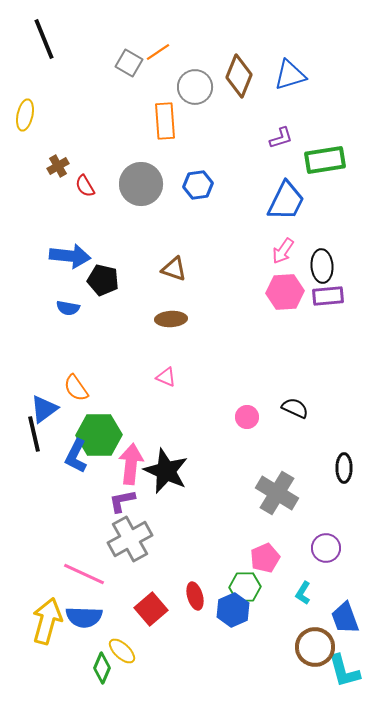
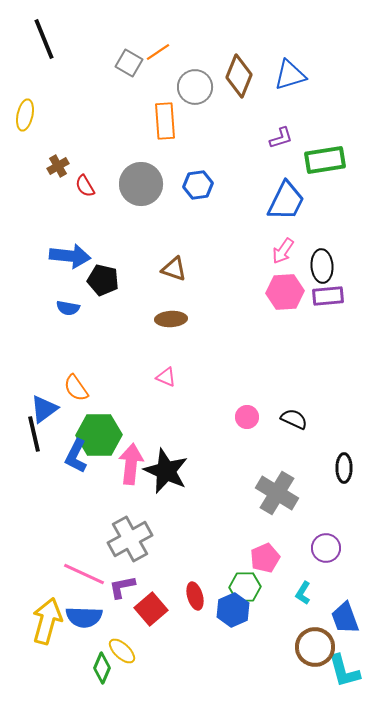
black semicircle at (295, 408): moved 1 px left, 11 px down
purple L-shape at (122, 501): moved 86 px down
